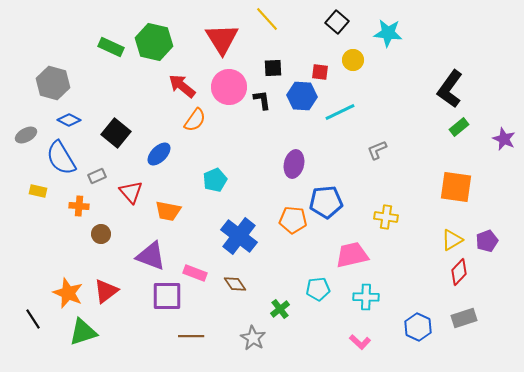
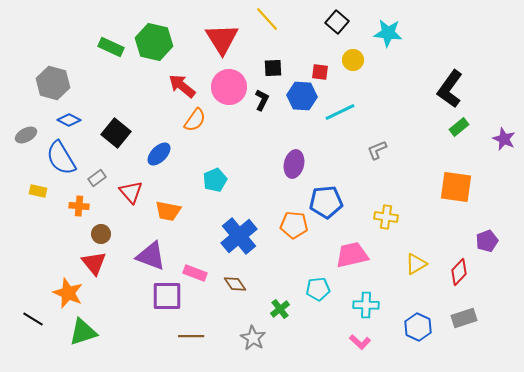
black L-shape at (262, 100): rotated 35 degrees clockwise
gray rectangle at (97, 176): moved 2 px down; rotated 12 degrees counterclockwise
orange pentagon at (293, 220): moved 1 px right, 5 px down
blue cross at (239, 236): rotated 12 degrees clockwise
yellow triangle at (452, 240): moved 36 px left, 24 px down
red triangle at (106, 291): moved 12 px left, 28 px up; rotated 32 degrees counterclockwise
cyan cross at (366, 297): moved 8 px down
black line at (33, 319): rotated 25 degrees counterclockwise
